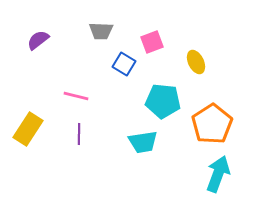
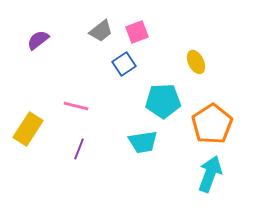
gray trapezoid: rotated 40 degrees counterclockwise
pink square: moved 15 px left, 10 px up
blue square: rotated 25 degrees clockwise
pink line: moved 10 px down
cyan pentagon: rotated 8 degrees counterclockwise
purple line: moved 15 px down; rotated 20 degrees clockwise
cyan arrow: moved 8 px left
